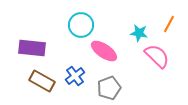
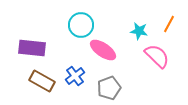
cyan star: moved 2 px up
pink ellipse: moved 1 px left, 1 px up
